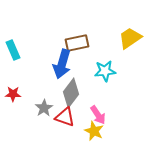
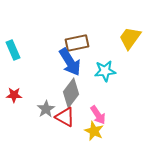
yellow trapezoid: rotated 20 degrees counterclockwise
blue arrow: moved 8 px right, 2 px up; rotated 48 degrees counterclockwise
red star: moved 1 px right, 1 px down
gray star: moved 2 px right, 1 px down
red triangle: rotated 10 degrees clockwise
